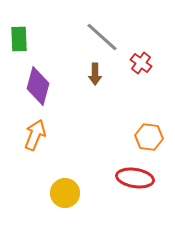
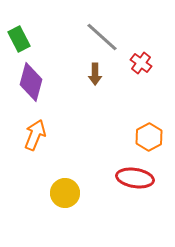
green rectangle: rotated 25 degrees counterclockwise
purple diamond: moved 7 px left, 4 px up
orange hexagon: rotated 24 degrees clockwise
